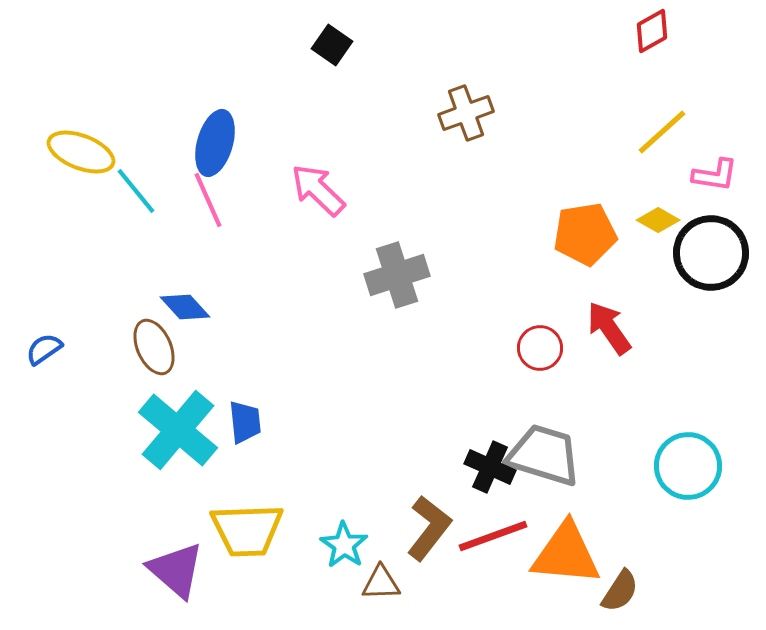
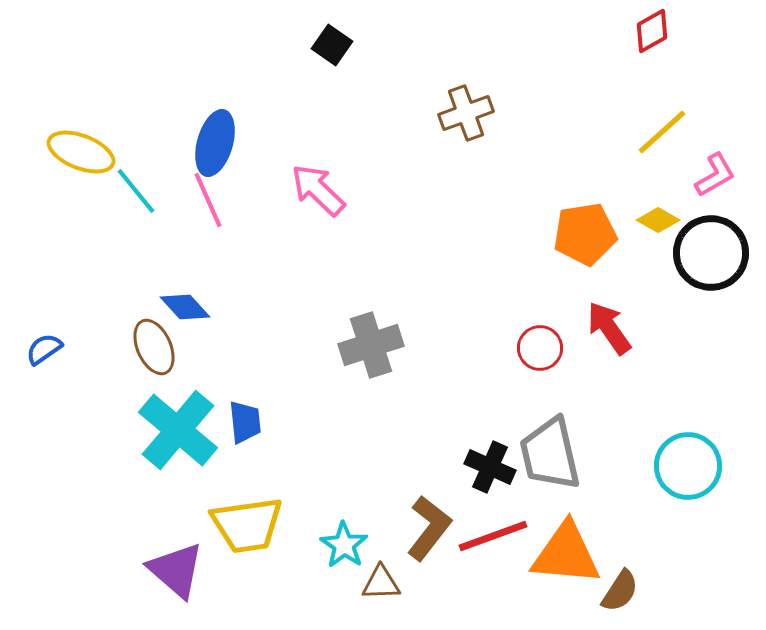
pink L-shape: rotated 39 degrees counterclockwise
gray cross: moved 26 px left, 70 px down
gray trapezoid: moved 6 px right, 1 px up; rotated 120 degrees counterclockwise
yellow trapezoid: moved 5 px up; rotated 6 degrees counterclockwise
